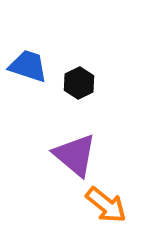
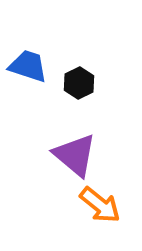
orange arrow: moved 6 px left
